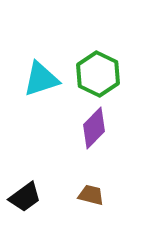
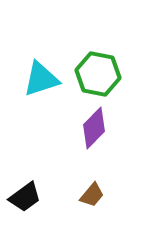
green hexagon: rotated 15 degrees counterclockwise
brown trapezoid: moved 1 px right; rotated 116 degrees clockwise
